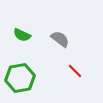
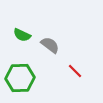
gray semicircle: moved 10 px left, 6 px down
green hexagon: rotated 8 degrees clockwise
